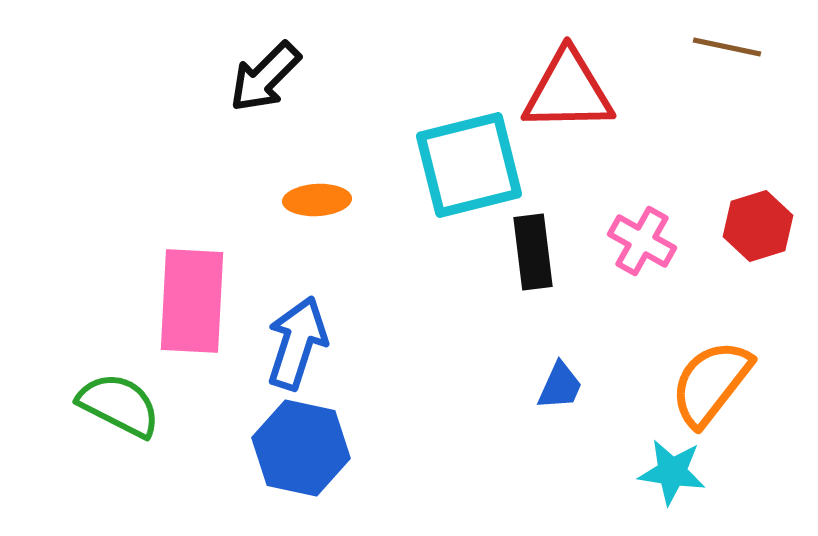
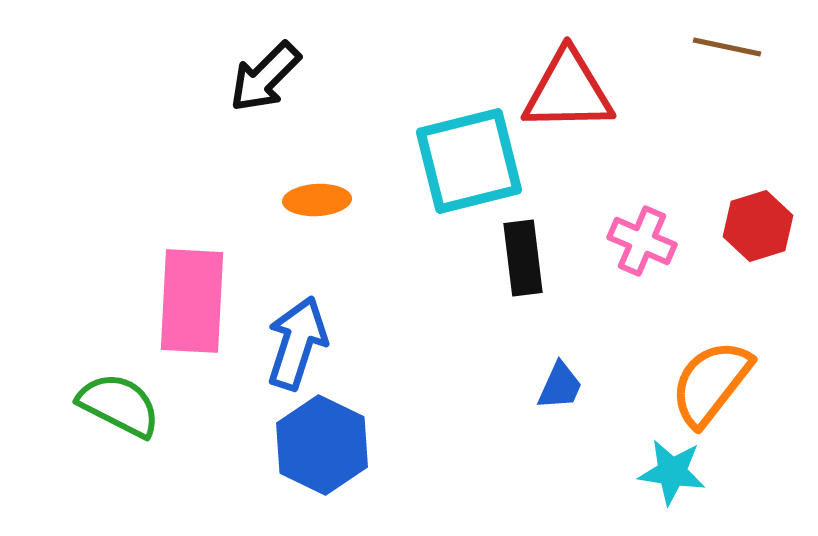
cyan square: moved 4 px up
pink cross: rotated 6 degrees counterclockwise
black rectangle: moved 10 px left, 6 px down
blue hexagon: moved 21 px right, 3 px up; rotated 14 degrees clockwise
